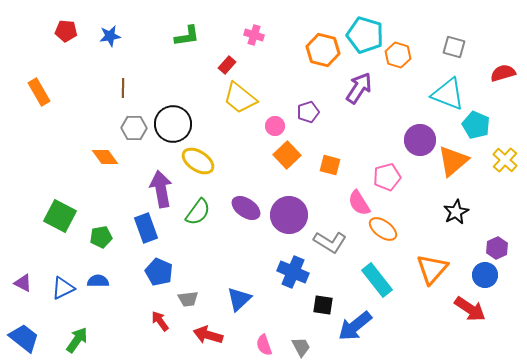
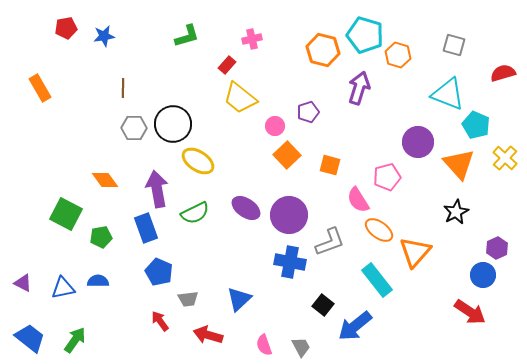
red pentagon at (66, 31): moved 3 px up; rotated 15 degrees counterclockwise
pink cross at (254, 35): moved 2 px left, 4 px down; rotated 30 degrees counterclockwise
blue star at (110, 36): moved 6 px left
green L-shape at (187, 36): rotated 8 degrees counterclockwise
gray square at (454, 47): moved 2 px up
purple arrow at (359, 88): rotated 16 degrees counterclockwise
orange rectangle at (39, 92): moved 1 px right, 4 px up
purple circle at (420, 140): moved 2 px left, 2 px down
orange diamond at (105, 157): moved 23 px down
yellow cross at (505, 160): moved 2 px up
orange triangle at (453, 161): moved 6 px right, 3 px down; rotated 32 degrees counterclockwise
purple arrow at (161, 189): moved 4 px left
pink semicircle at (359, 203): moved 1 px left, 3 px up
green semicircle at (198, 212): moved 3 px left, 1 px down; rotated 28 degrees clockwise
green square at (60, 216): moved 6 px right, 2 px up
orange ellipse at (383, 229): moved 4 px left, 1 px down
gray L-shape at (330, 242): rotated 52 degrees counterclockwise
orange triangle at (432, 269): moved 17 px left, 17 px up
blue cross at (293, 272): moved 3 px left, 10 px up; rotated 12 degrees counterclockwise
blue circle at (485, 275): moved 2 px left
blue triangle at (63, 288): rotated 15 degrees clockwise
black square at (323, 305): rotated 30 degrees clockwise
red arrow at (470, 309): moved 3 px down
blue trapezoid at (24, 338): moved 6 px right
green arrow at (77, 340): moved 2 px left
